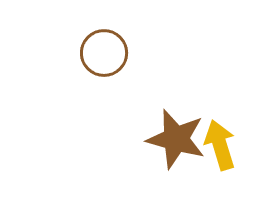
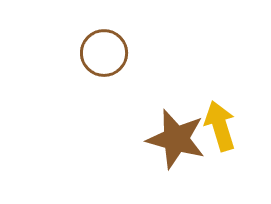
yellow arrow: moved 19 px up
